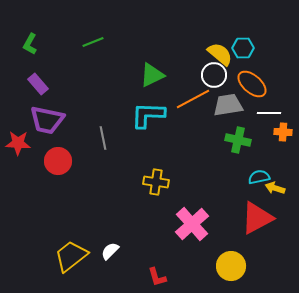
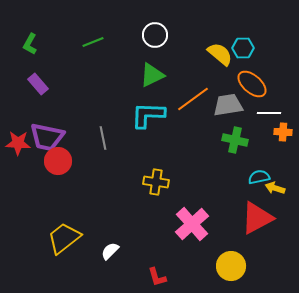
white circle: moved 59 px left, 40 px up
orange line: rotated 8 degrees counterclockwise
purple trapezoid: moved 17 px down
green cross: moved 3 px left
yellow trapezoid: moved 7 px left, 18 px up
